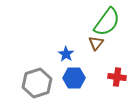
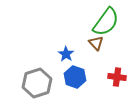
green semicircle: moved 1 px left
brown triangle: rotated 21 degrees counterclockwise
blue hexagon: moved 1 px right, 1 px up; rotated 20 degrees clockwise
